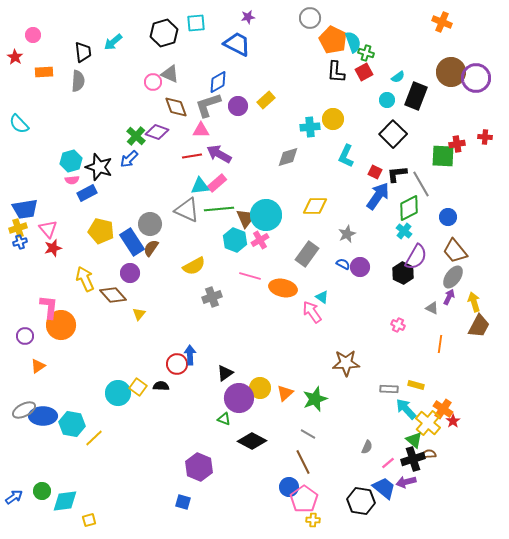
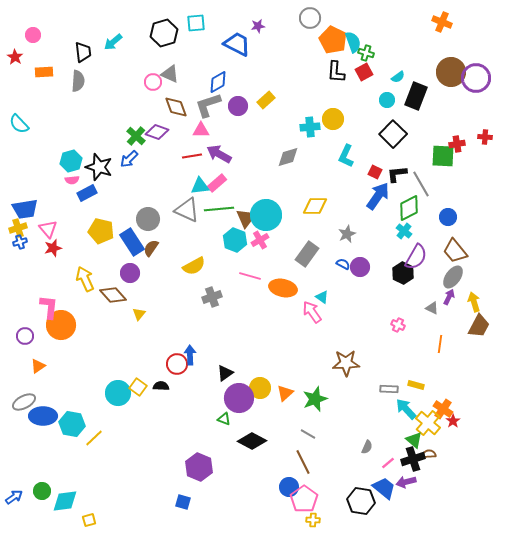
purple star at (248, 17): moved 10 px right, 9 px down
gray circle at (150, 224): moved 2 px left, 5 px up
gray ellipse at (24, 410): moved 8 px up
